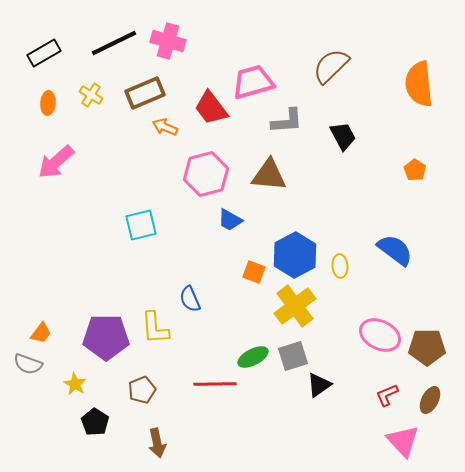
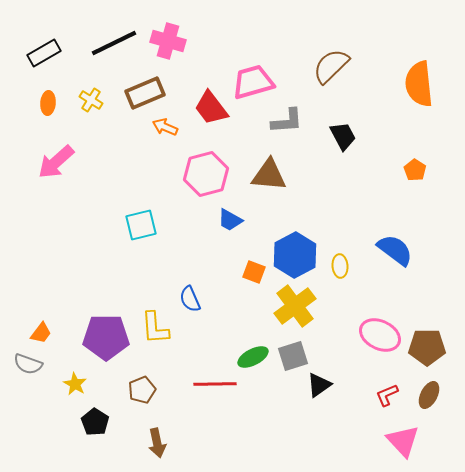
yellow cross at (91, 95): moved 5 px down
brown ellipse at (430, 400): moved 1 px left, 5 px up
